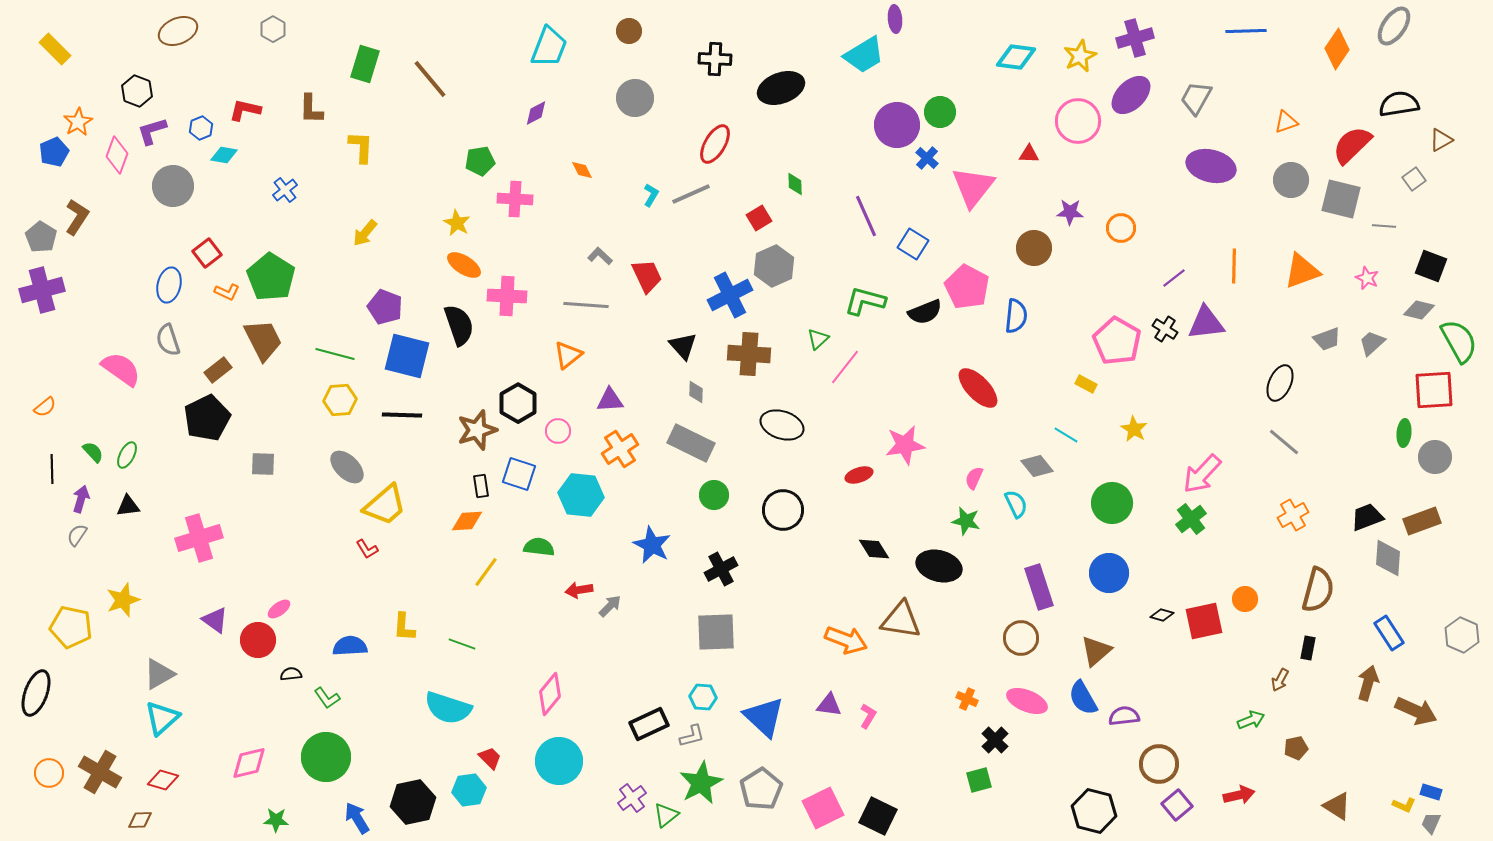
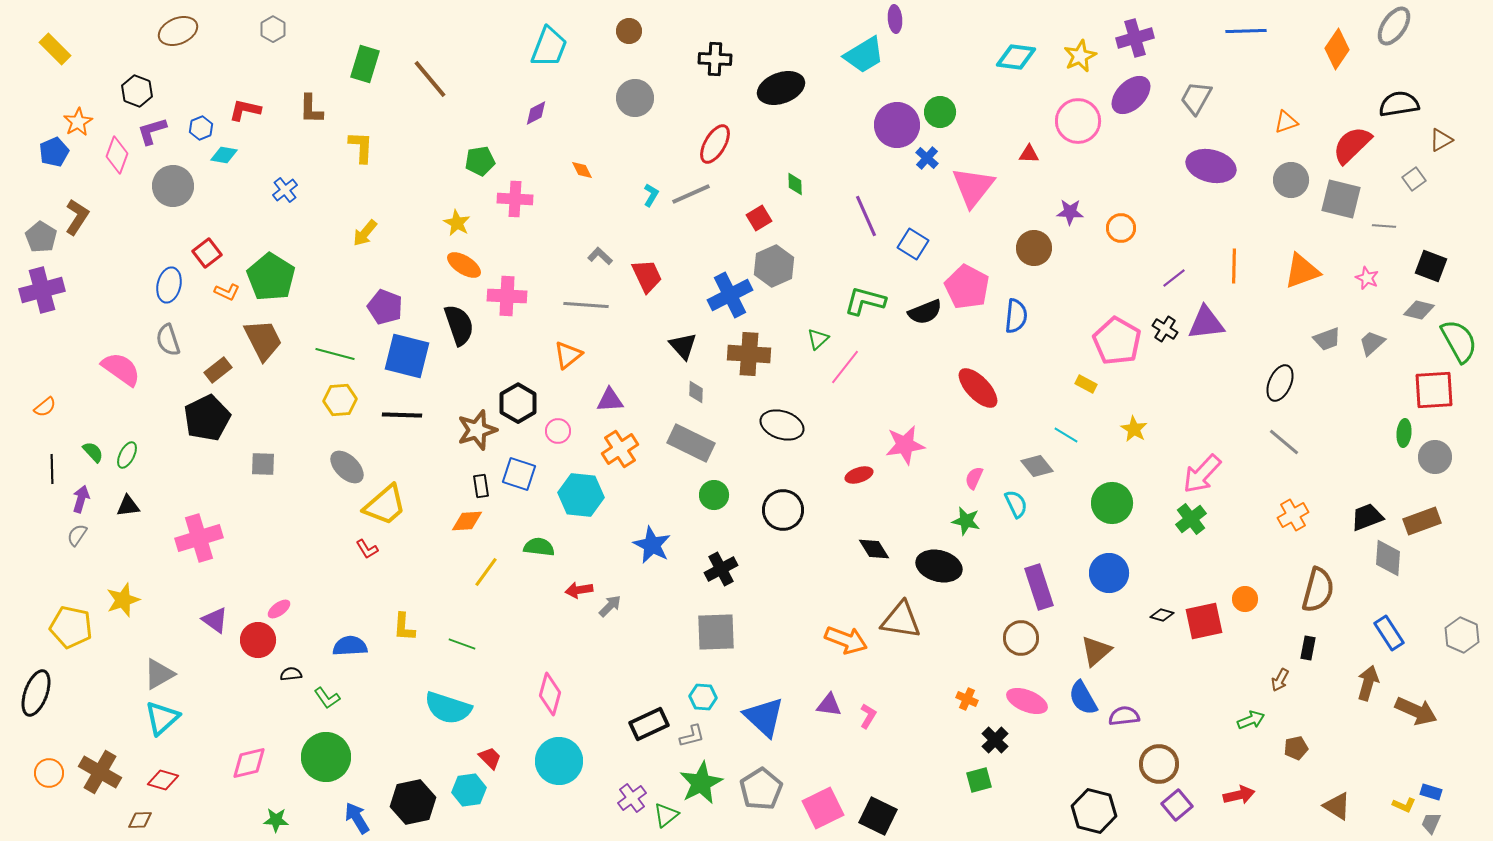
pink diamond at (550, 694): rotated 24 degrees counterclockwise
